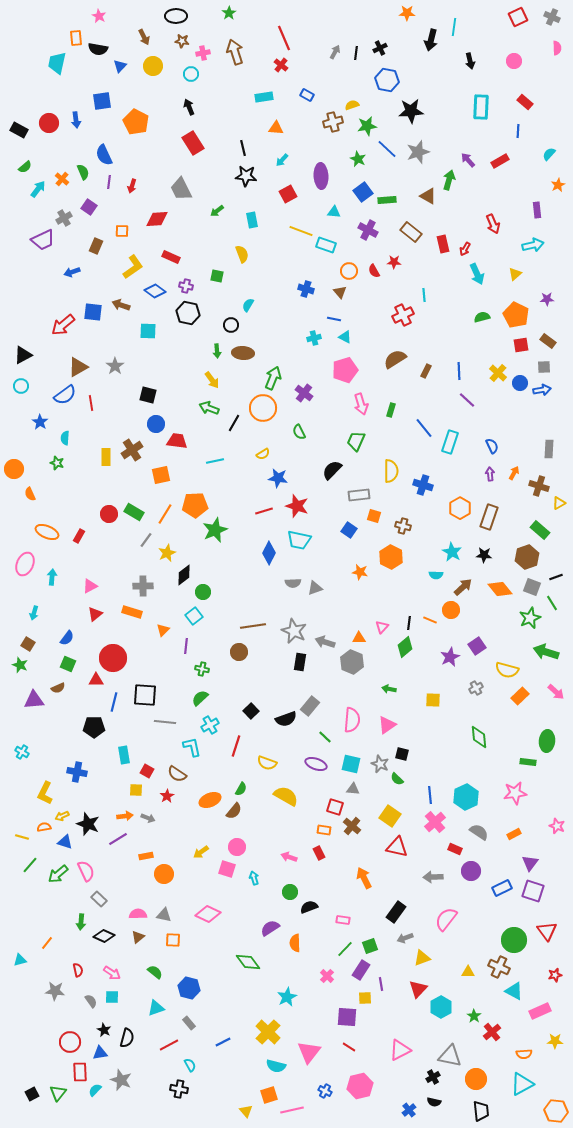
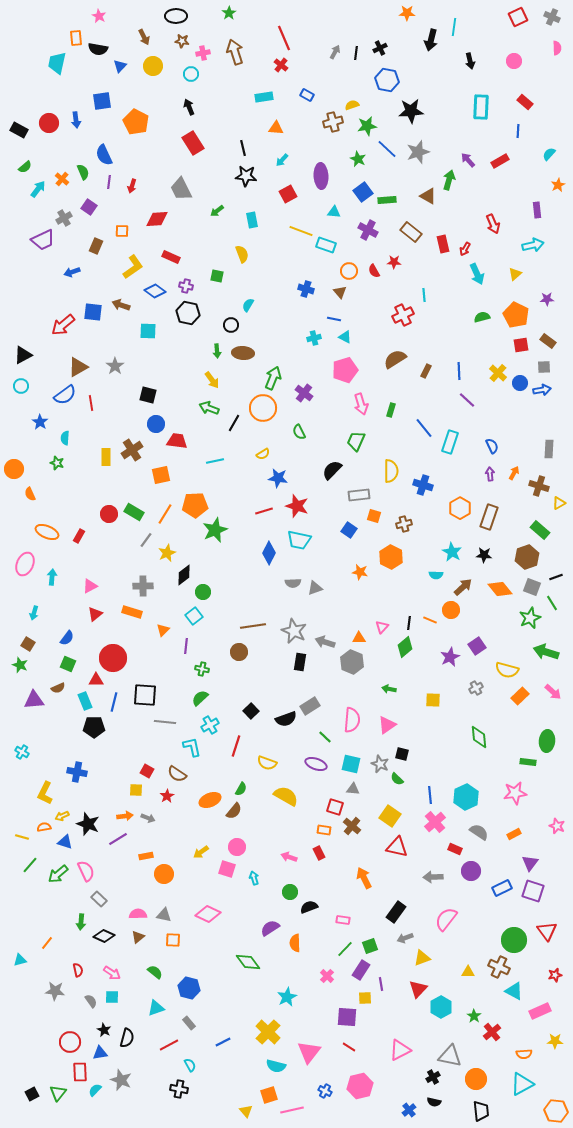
brown cross at (403, 526): moved 1 px right, 2 px up; rotated 28 degrees counterclockwise
pink arrow at (556, 692): moved 3 px left
gray rectangle at (310, 706): rotated 18 degrees clockwise
cyan rectangle at (124, 755): moved 39 px left, 54 px up; rotated 12 degrees counterclockwise
